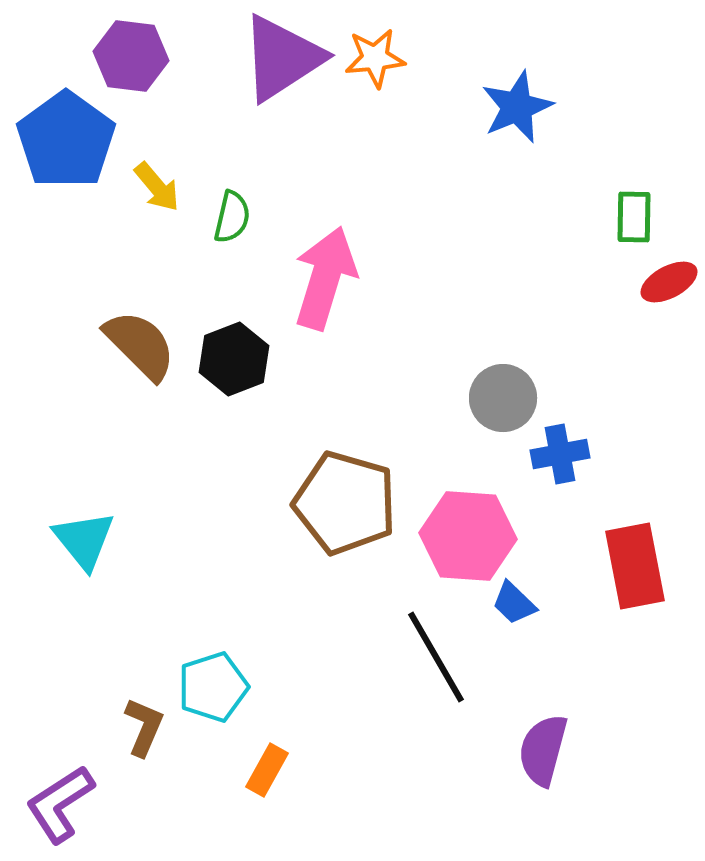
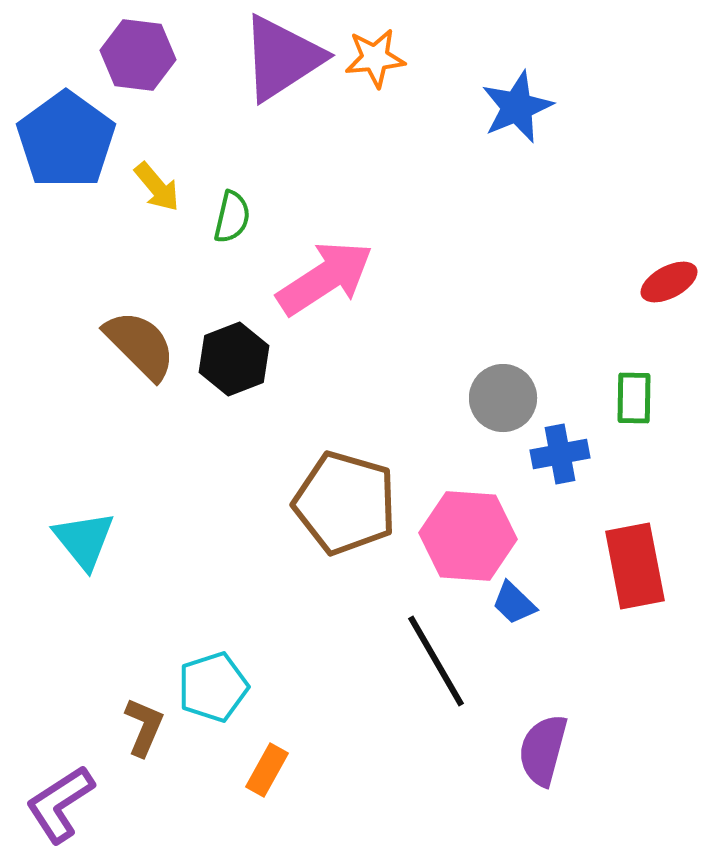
purple hexagon: moved 7 px right, 1 px up
green rectangle: moved 181 px down
pink arrow: rotated 40 degrees clockwise
black line: moved 4 px down
